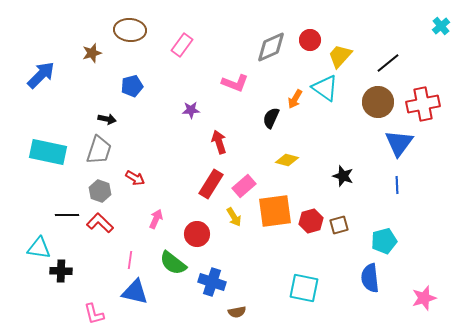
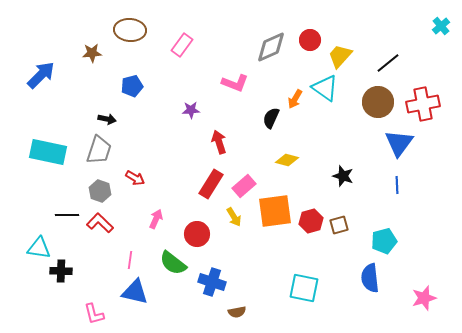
brown star at (92, 53): rotated 12 degrees clockwise
